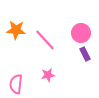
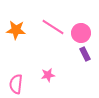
pink line: moved 8 px right, 13 px up; rotated 15 degrees counterclockwise
